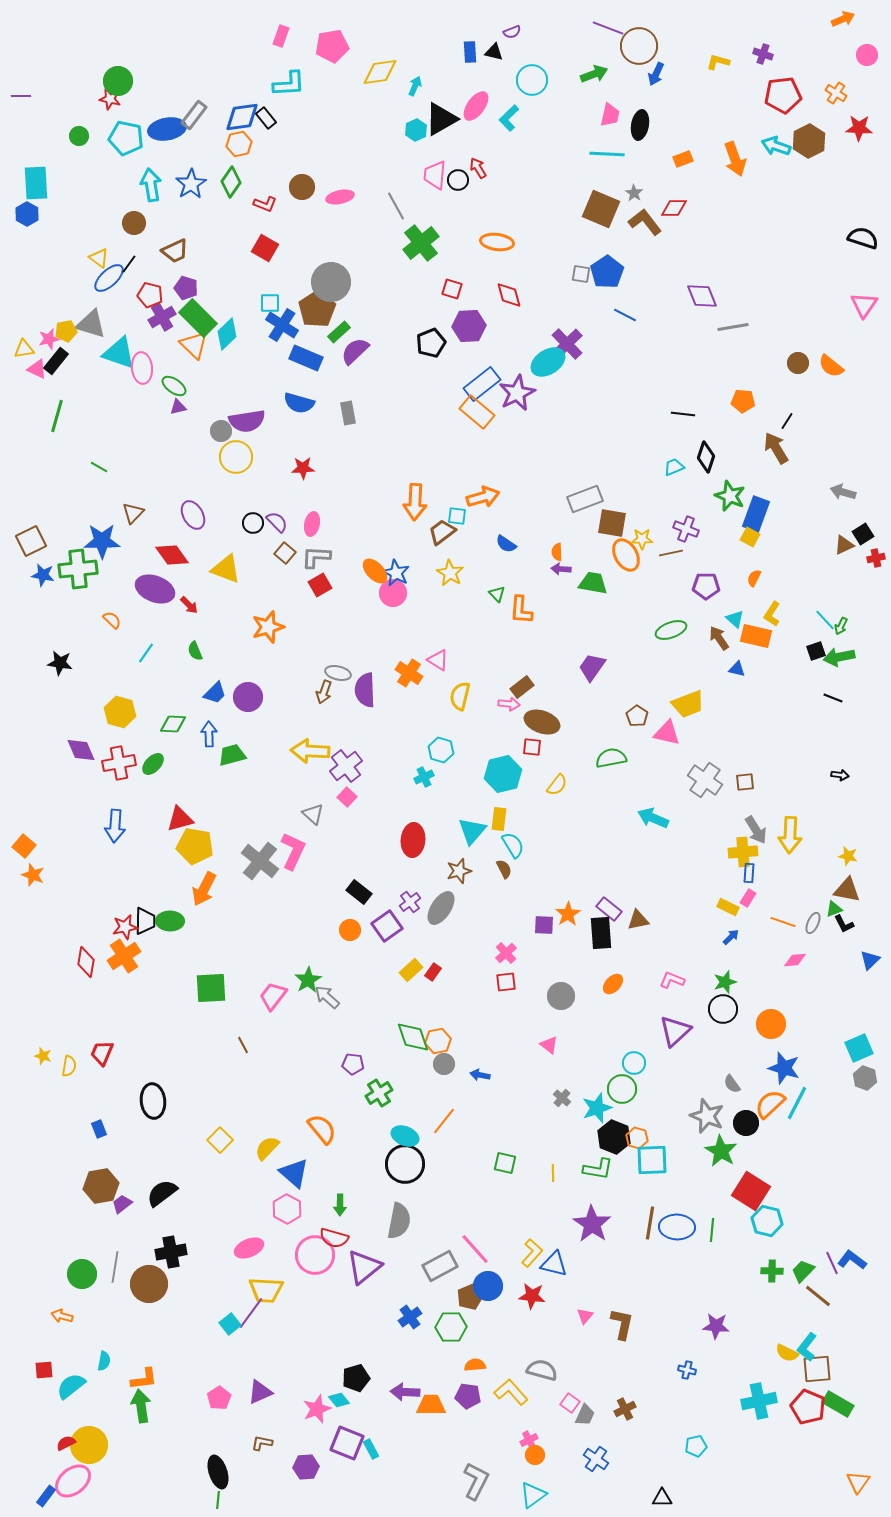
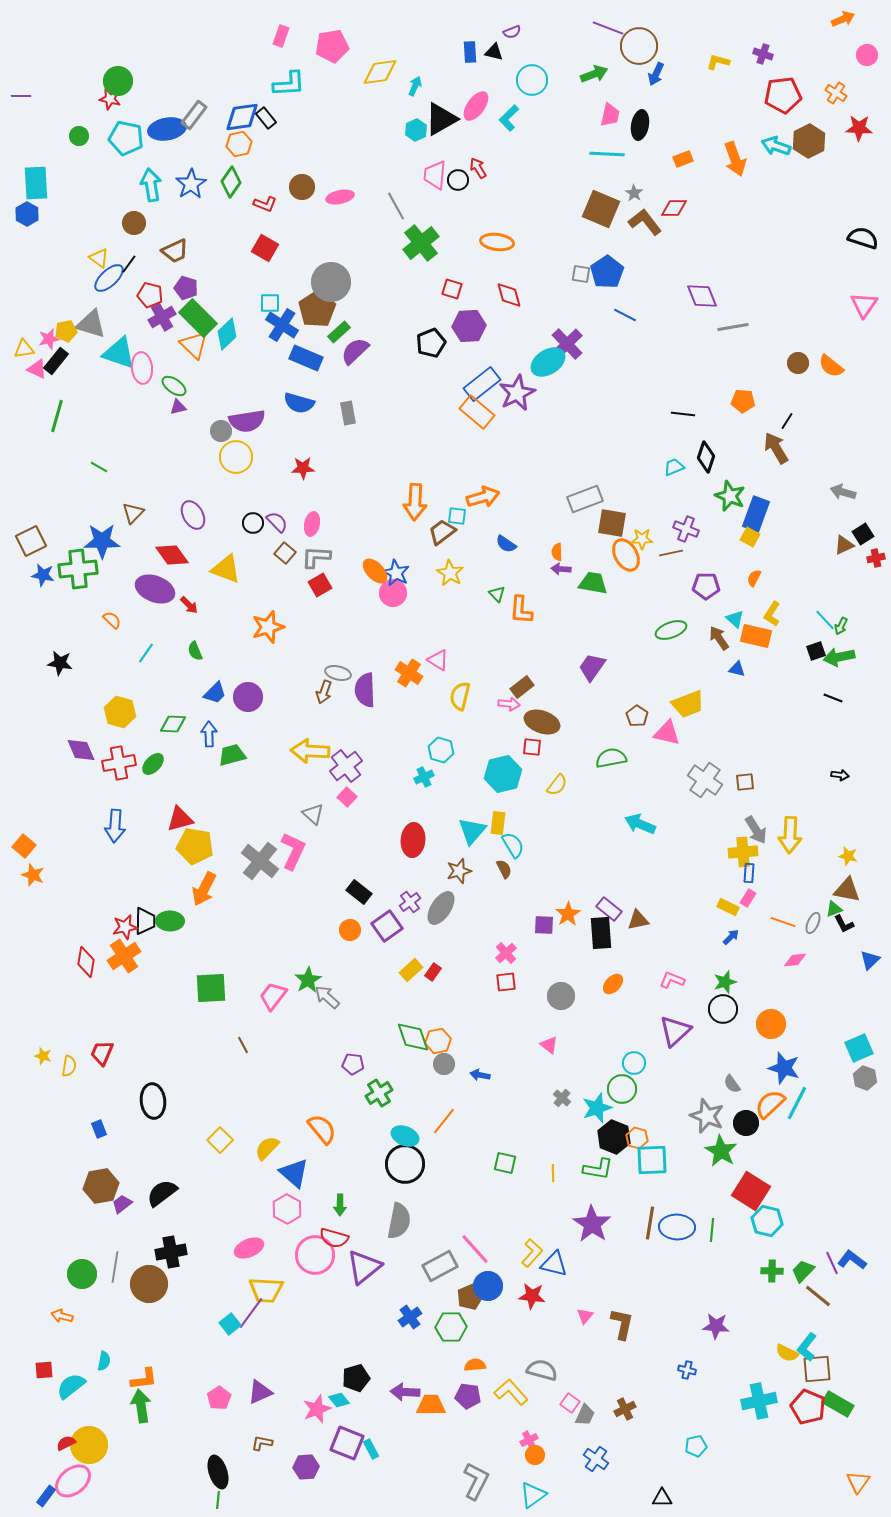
cyan arrow at (653, 818): moved 13 px left, 6 px down
yellow rectangle at (499, 819): moved 1 px left, 4 px down
